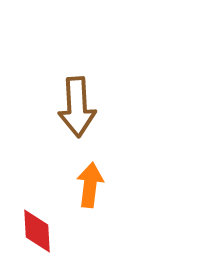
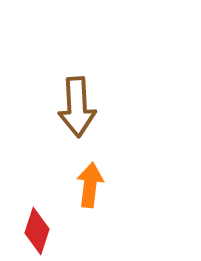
red diamond: rotated 21 degrees clockwise
